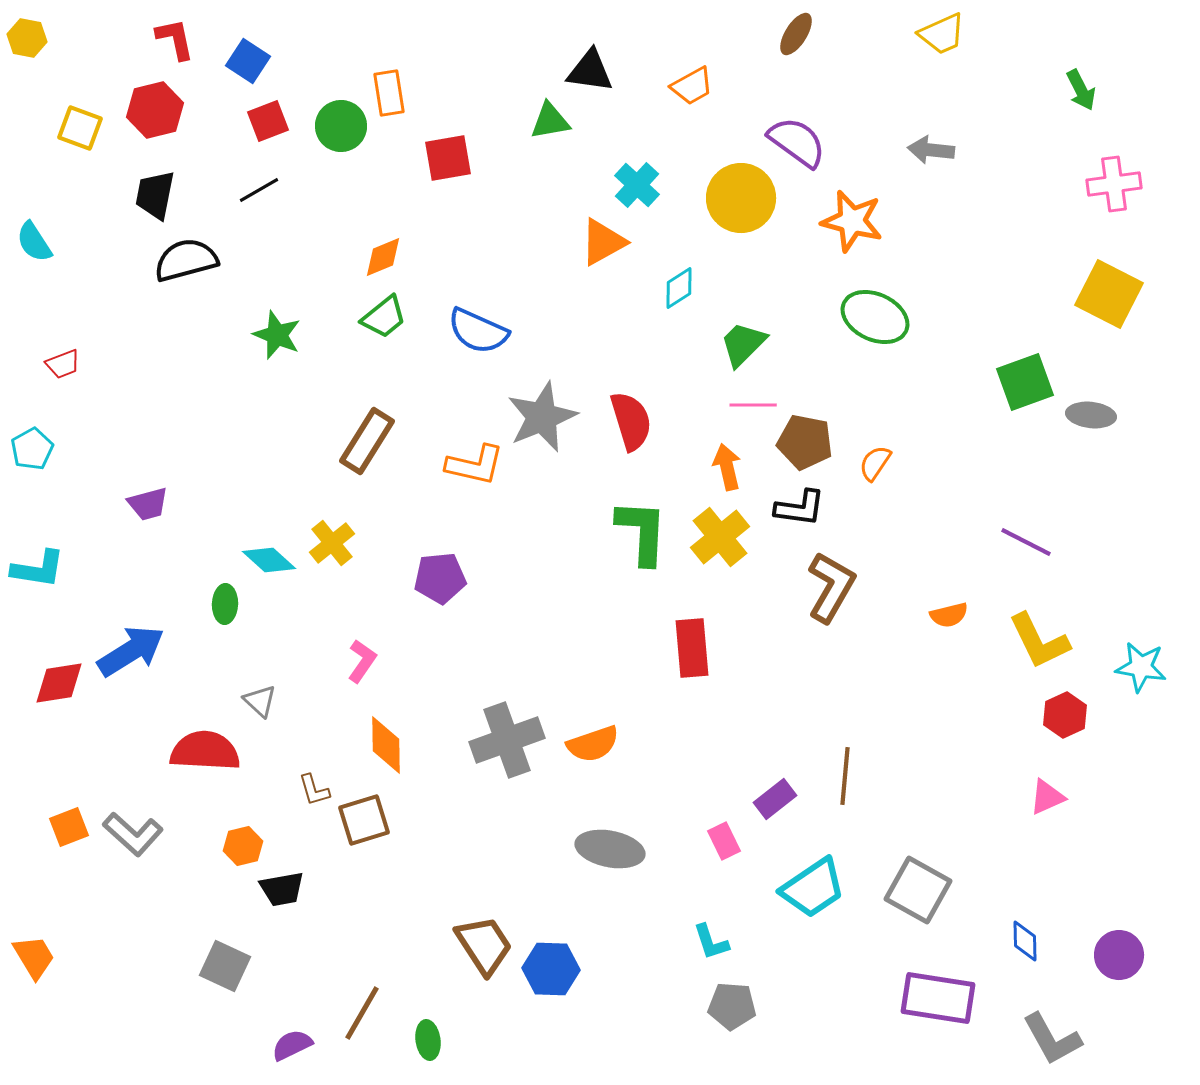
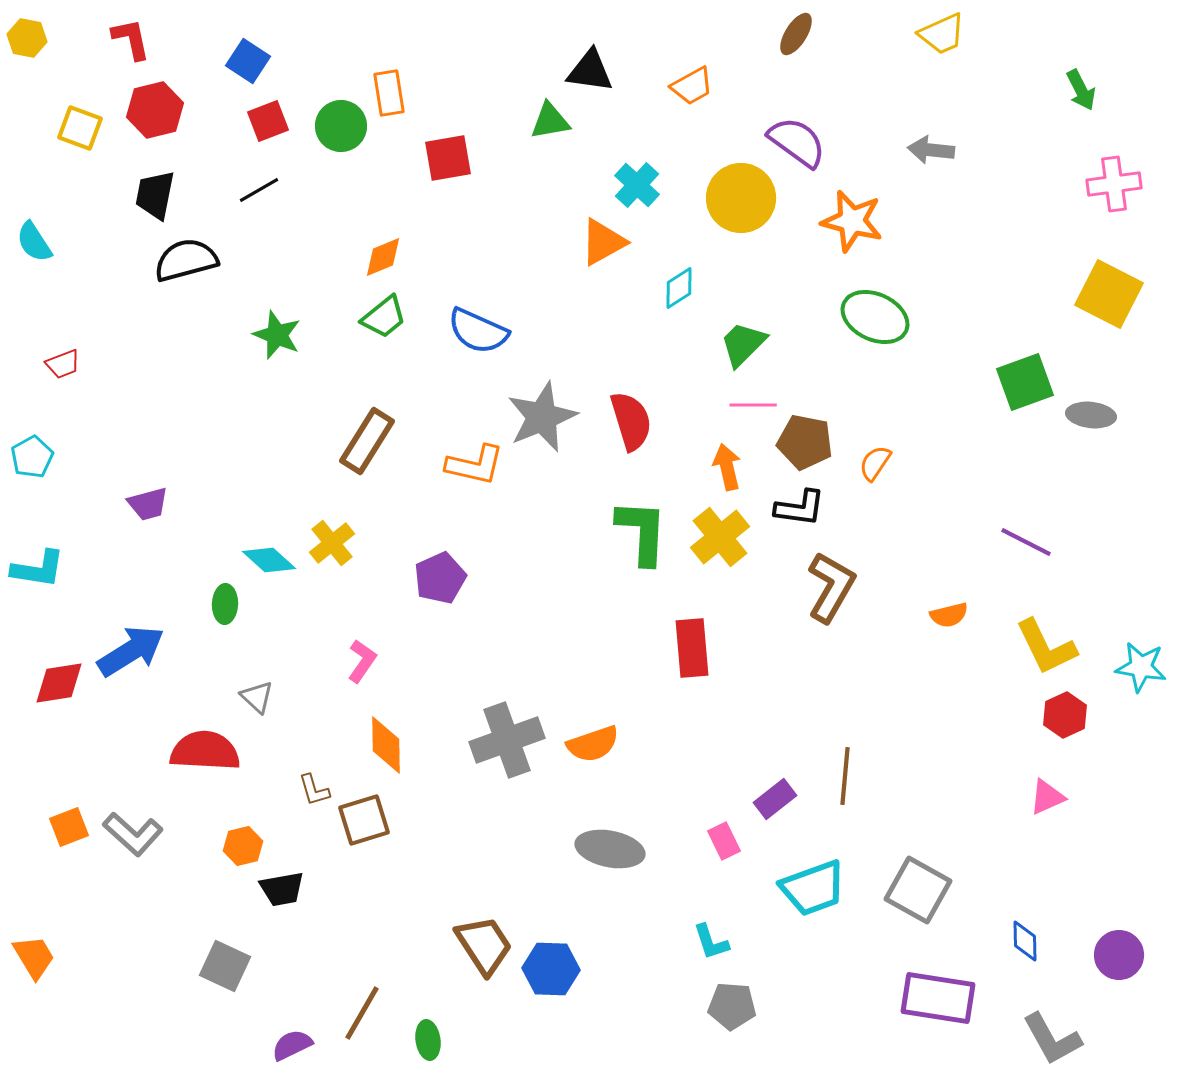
red L-shape at (175, 39): moved 44 px left
cyan pentagon at (32, 449): moved 8 px down
purple pentagon at (440, 578): rotated 18 degrees counterclockwise
yellow L-shape at (1039, 641): moved 7 px right, 6 px down
gray triangle at (260, 701): moved 3 px left, 4 px up
cyan trapezoid at (813, 888): rotated 14 degrees clockwise
